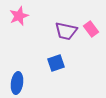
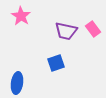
pink star: moved 2 px right; rotated 18 degrees counterclockwise
pink rectangle: moved 2 px right
